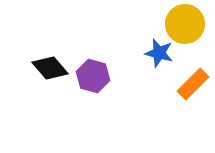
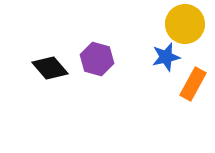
blue star: moved 7 px right, 4 px down; rotated 28 degrees counterclockwise
purple hexagon: moved 4 px right, 17 px up
orange rectangle: rotated 16 degrees counterclockwise
